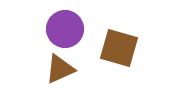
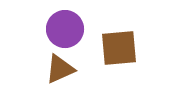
brown square: rotated 21 degrees counterclockwise
